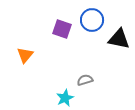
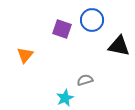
black triangle: moved 7 px down
